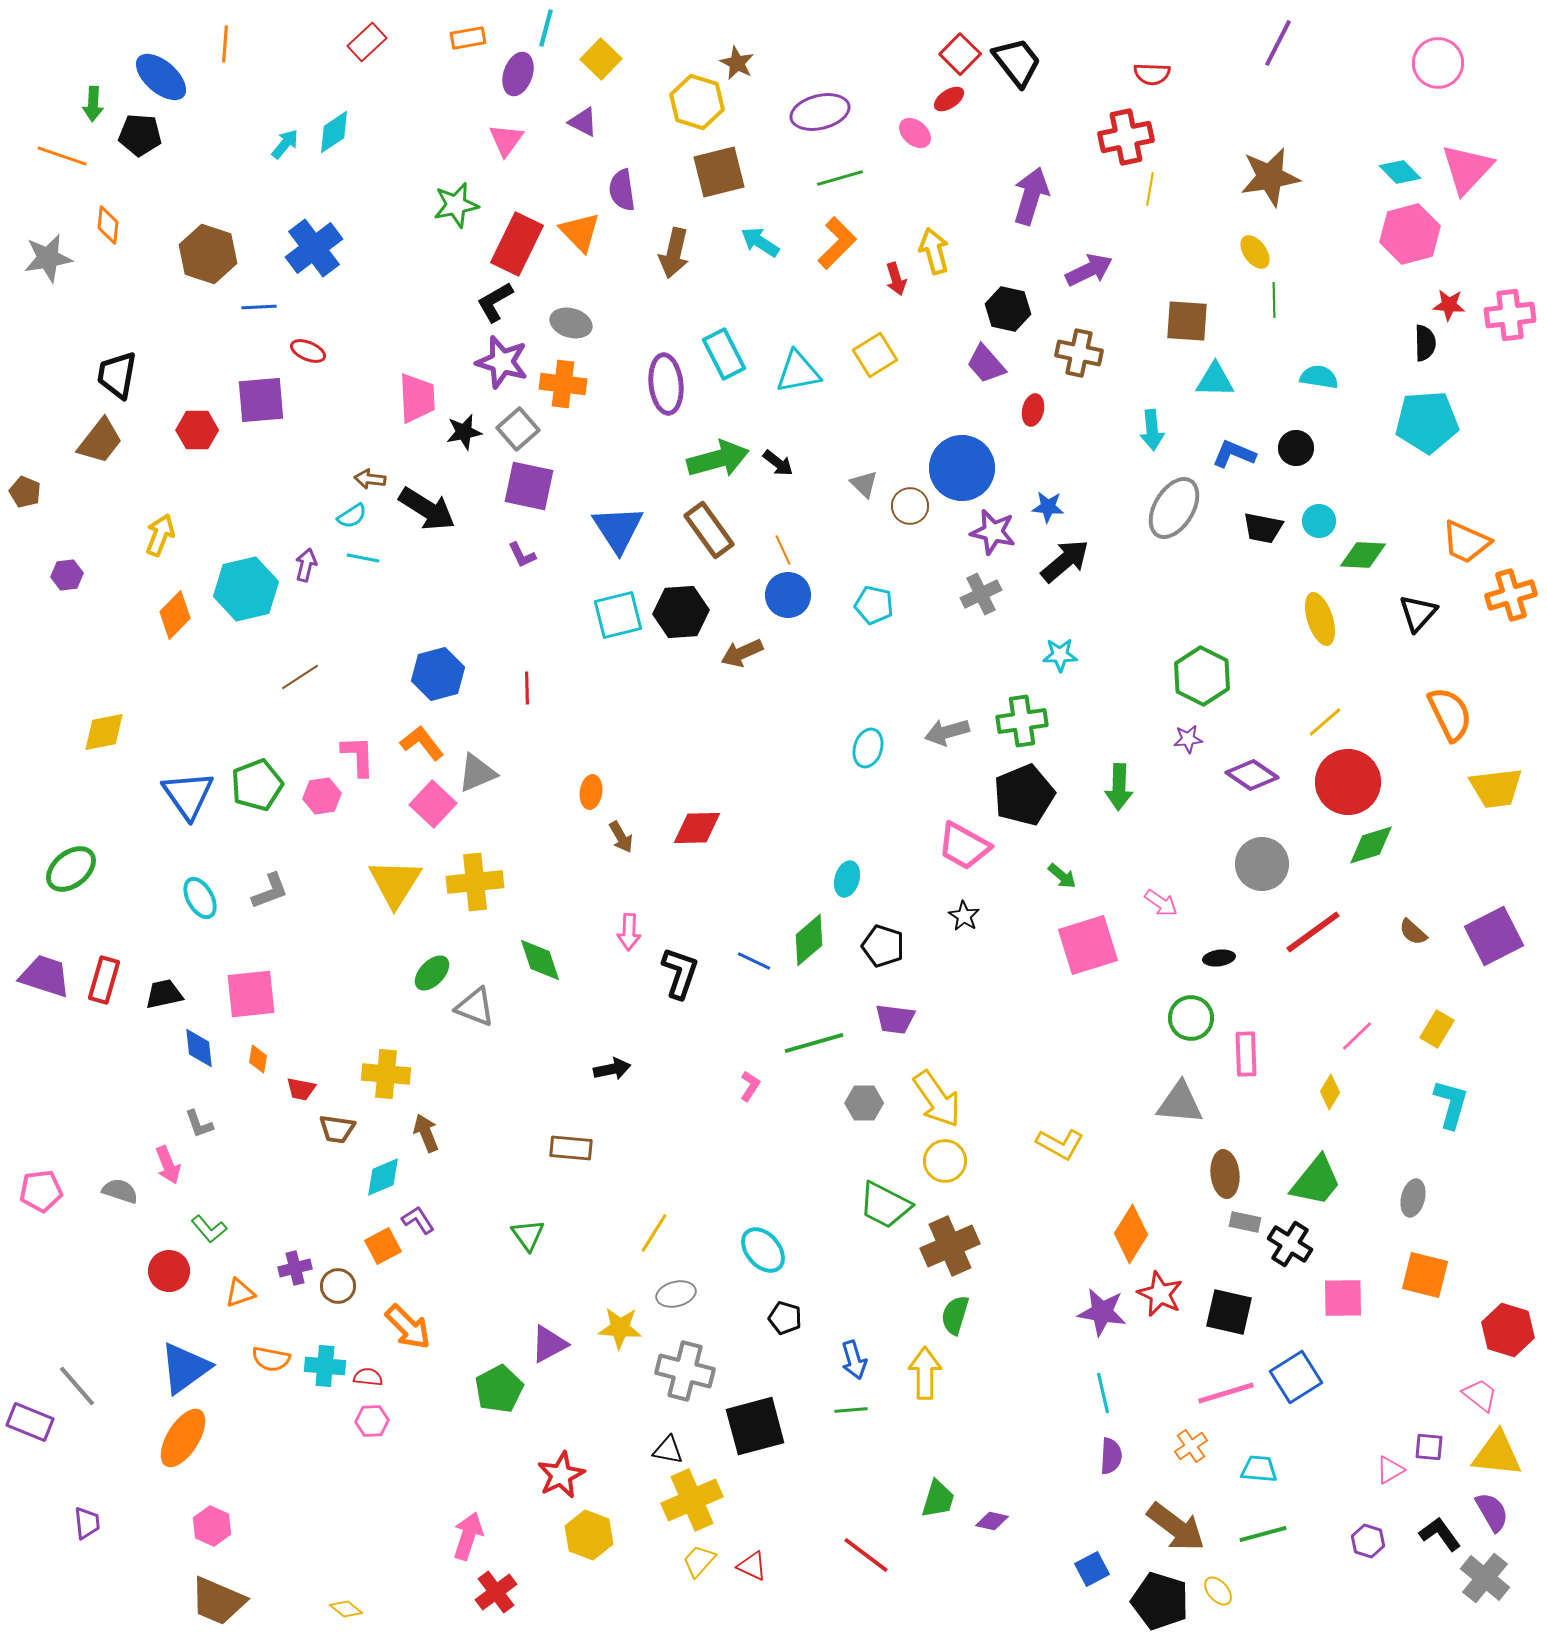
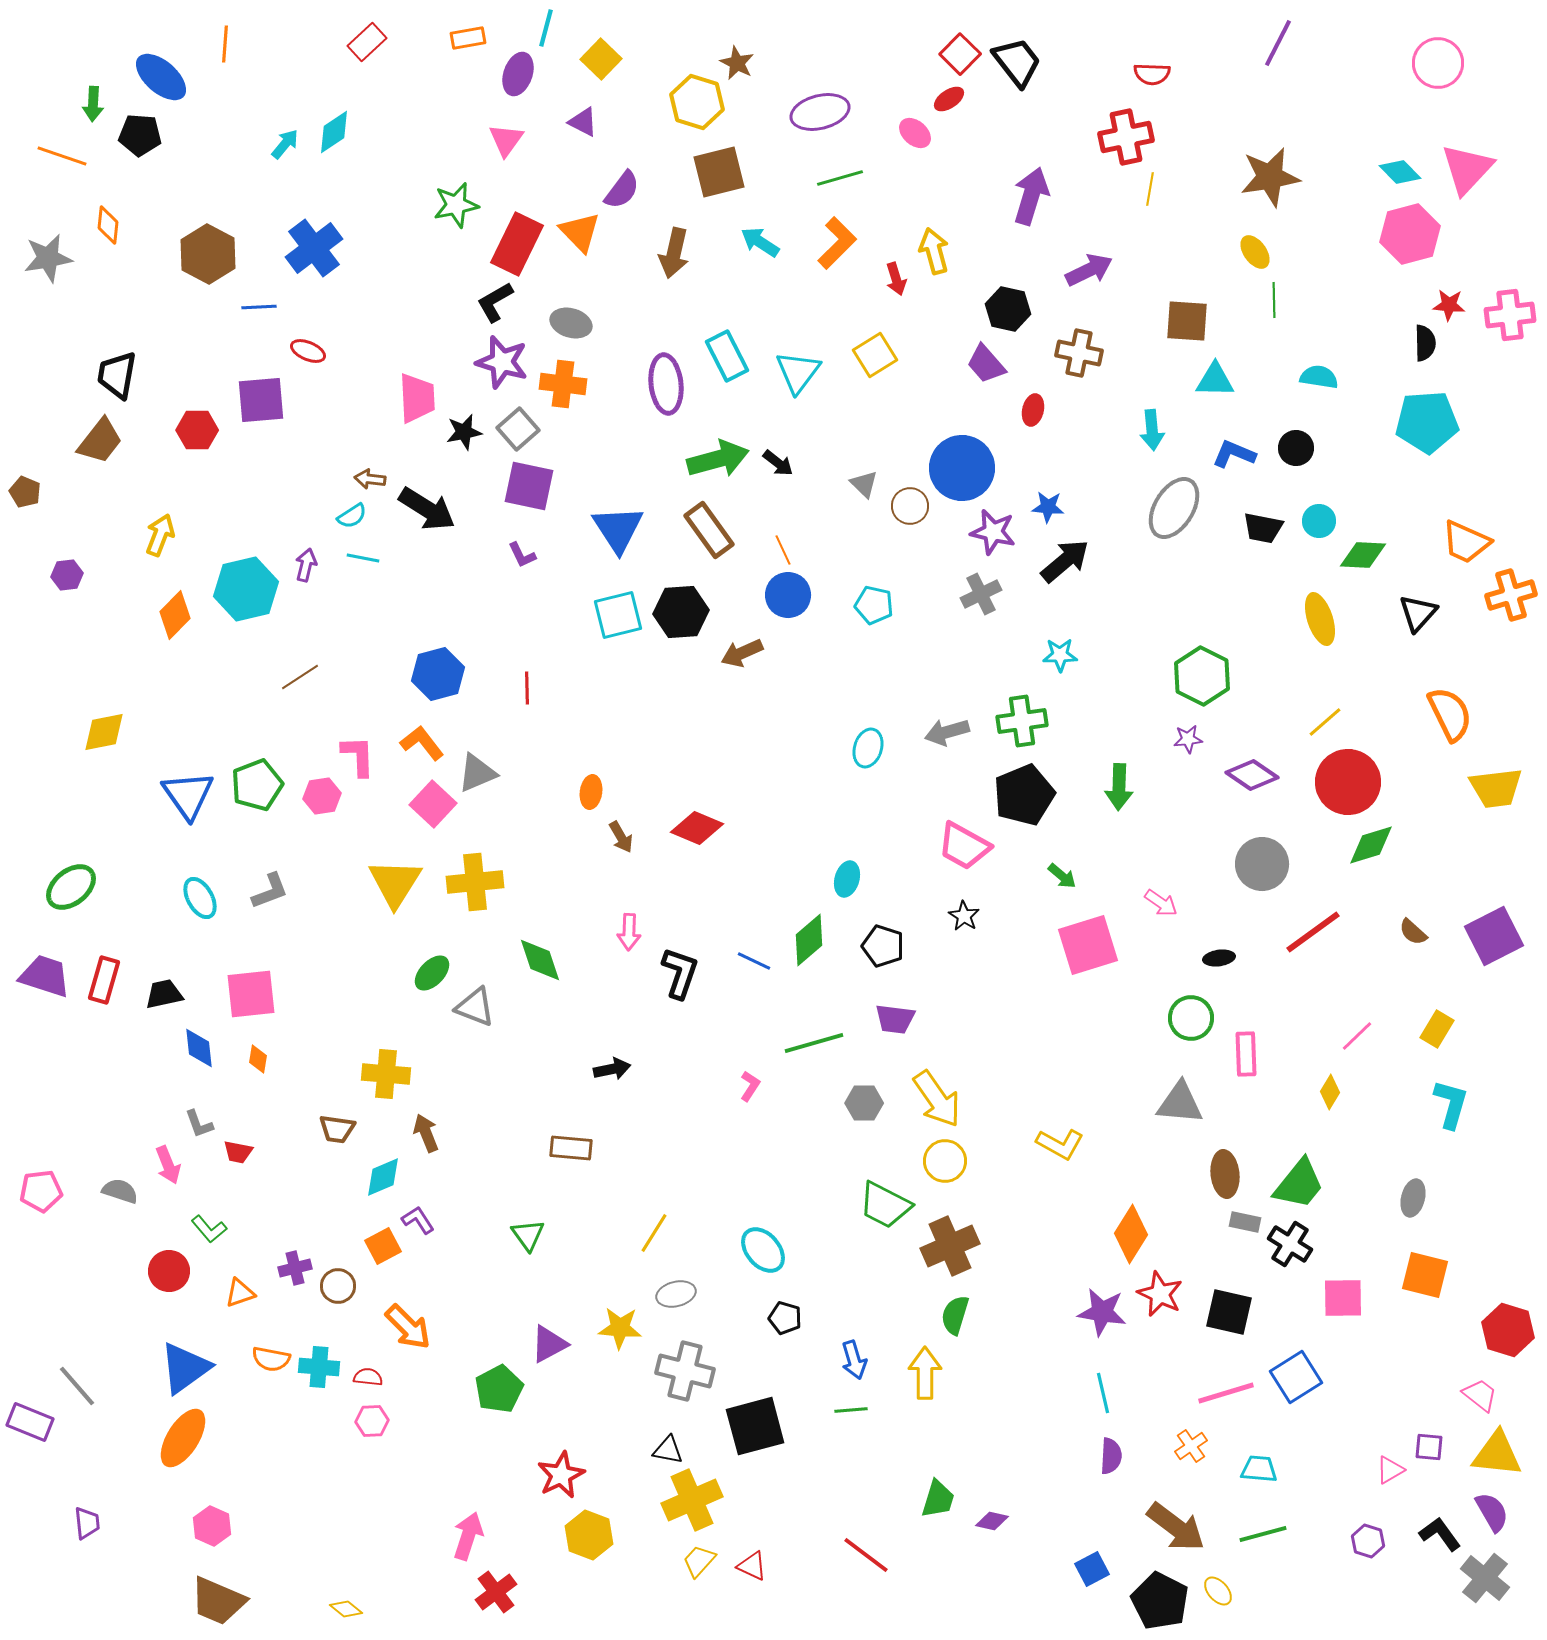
purple semicircle at (622, 190): rotated 135 degrees counterclockwise
brown hexagon at (208, 254): rotated 10 degrees clockwise
cyan rectangle at (724, 354): moved 3 px right, 2 px down
cyan triangle at (798, 372): rotated 42 degrees counterclockwise
red diamond at (697, 828): rotated 24 degrees clockwise
green ellipse at (71, 869): moved 18 px down
red trapezoid at (301, 1089): moved 63 px left, 63 px down
green trapezoid at (1316, 1181): moved 17 px left, 3 px down
cyan cross at (325, 1366): moved 6 px left, 1 px down
black pentagon at (1160, 1601): rotated 10 degrees clockwise
